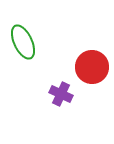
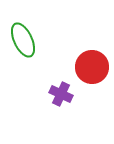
green ellipse: moved 2 px up
